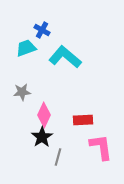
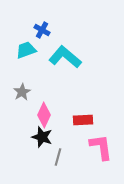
cyan trapezoid: moved 2 px down
gray star: rotated 24 degrees counterclockwise
black star: rotated 20 degrees counterclockwise
